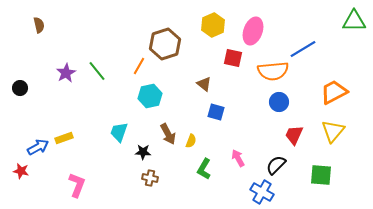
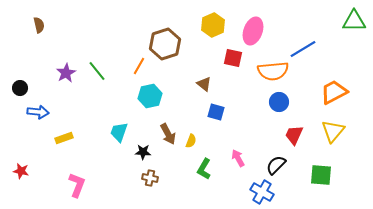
blue arrow: moved 35 px up; rotated 35 degrees clockwise
